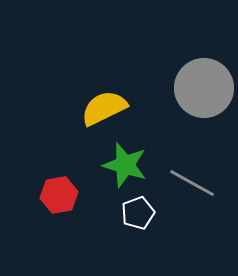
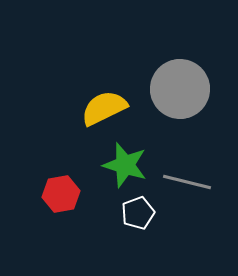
gray circle: moved 24 px left, 1 px down
gray line: moved 5 px left, 1 px up; rotated 15 degrees counterclockwise
red hexagon: moved 2 px right, 1 px up
